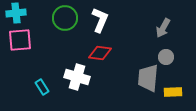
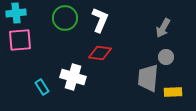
white cross: moved 4 px left
